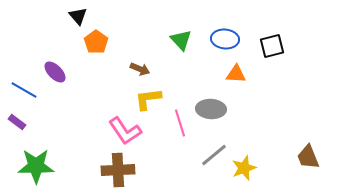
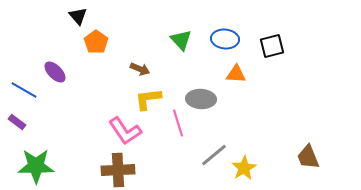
gray ellipse: moved 10 px left, 10 px up
pink line: moved 2 px left
yellow star: rotated 10 degrees counterclockwise
